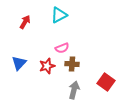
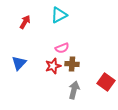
red star: moved 6 px right
